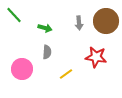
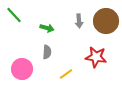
gray arrow: moved 2 px up
green arrow: moved 2 px right
